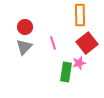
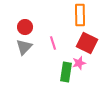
red square: rotated 25 degrees counterclockwise
